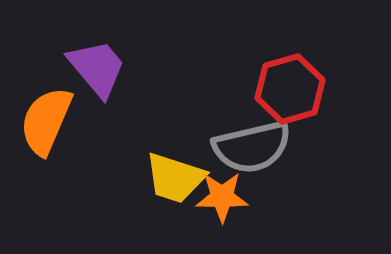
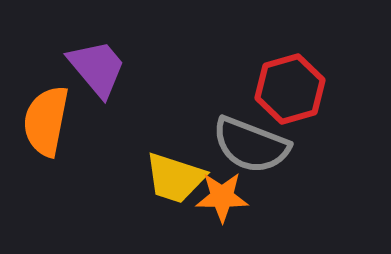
orange semicircle: rotated 12 degrees counterclockwise
gray semicircle: moved 1 px left, 2 px up; rotated 34 degrees clockwise
